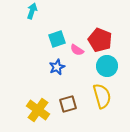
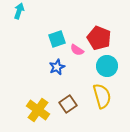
cyan arrow: moved 13 px left
red pentagon: moved 1 px left, 2 px up
brown square: rotated 18 degrees counterclockwise
